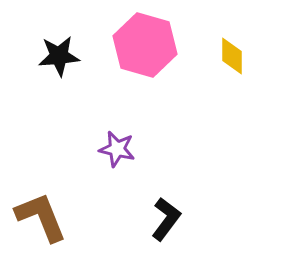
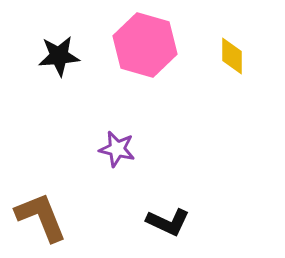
black L-shape: moved 2 px right, 3 px down; rotated 78 degrees clockwise
